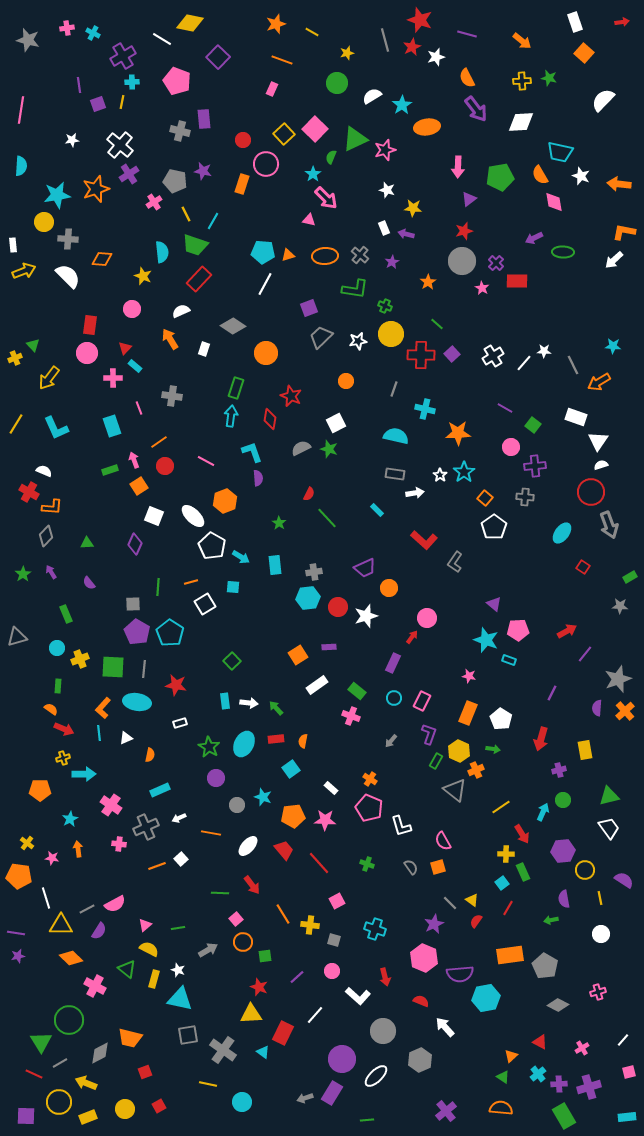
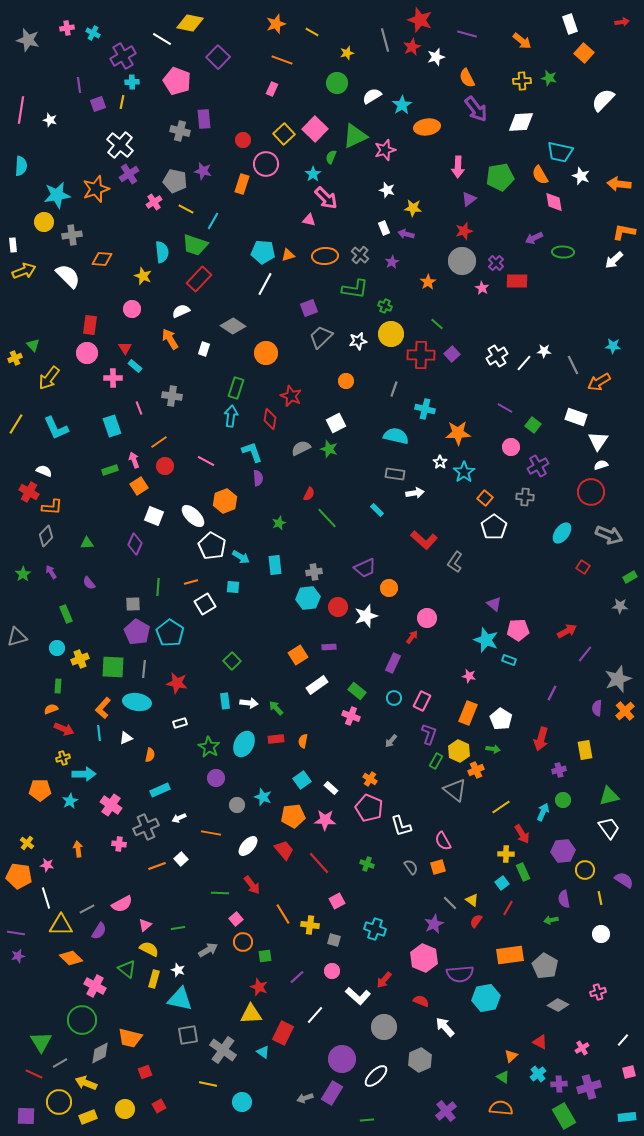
white rectangle at (575, 22): moved 5 px left, 2 px down
green triangle at (355, 139): moved 3 px up
white star at (72, 140): moved 22 px left, 20 px up; rotated 24 degrees clockwise
yellow line at (186, 214): moved 5 px up; rotated 35 degrees counterclockwise
gray cross at (68, 239): moved 4 px right, 4 px up; rotated 12 degrees counterclockwise
red triangle at (125, 348): rotated 16 degrees counterclockwise
white cross at (493, 356): moved 4 px right
purple cross at (535, 466): moved 3 px right; rotated 25 degrees counterclockwise
white star at (440, 475): moved 13 px up
green star at (279, 523): rotated 16 degrees clockwise
gray arrow at (609, 525): moved 10 px down; rotated 48 degrees counterclockwise
red star at (176, 685): moved 1 px right, 2 px up
orange semicircle at (51, 709): rotated 56 degrees counterclockwise
cyan square at (291, 769): moved 11 px right, 11 px down
cyan star at (70, 819): moved 18 px up
pink star at (52, 858): moved 5 px left, 7 px down
pink semicircle at (115, 904): moved 7 px right
red arrow at (385, 977): moved 1 px left, 3 px down; rotated 54 degrees clockwise
green circle at (69, 1020): moved 13 px right
gray circle at (383, 1031): moved 1 px right, 4 px up
